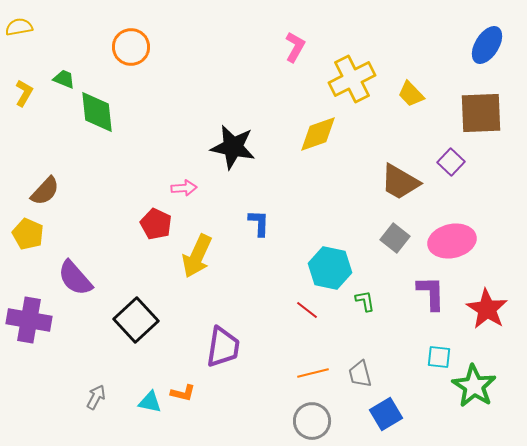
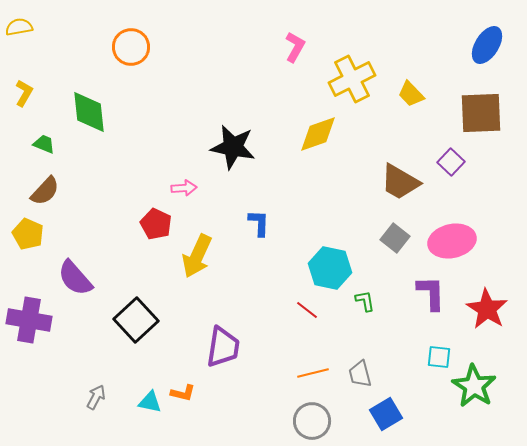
green trapezoid: moved 20 px left, 65 px down
green diamond: moved 8 px left
